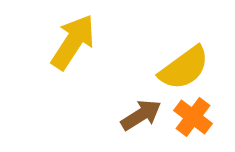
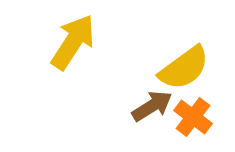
brown arrow: moved 11 px right, 9 px up
